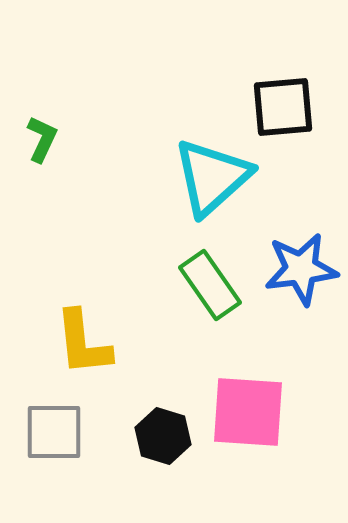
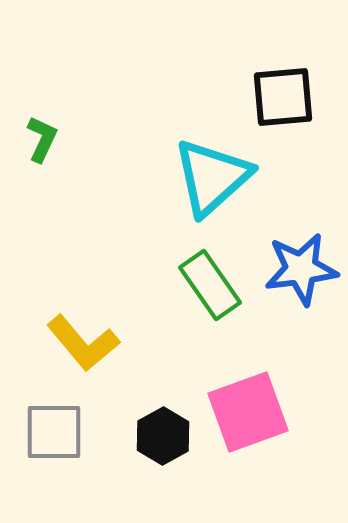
black square: moved 10 px up
yellow L-shape: rotated 34 degrees counterclockwise
pink square: rotated 24 degrees counterclockwise
black hexagon: rotated 14 degrees clockwise
